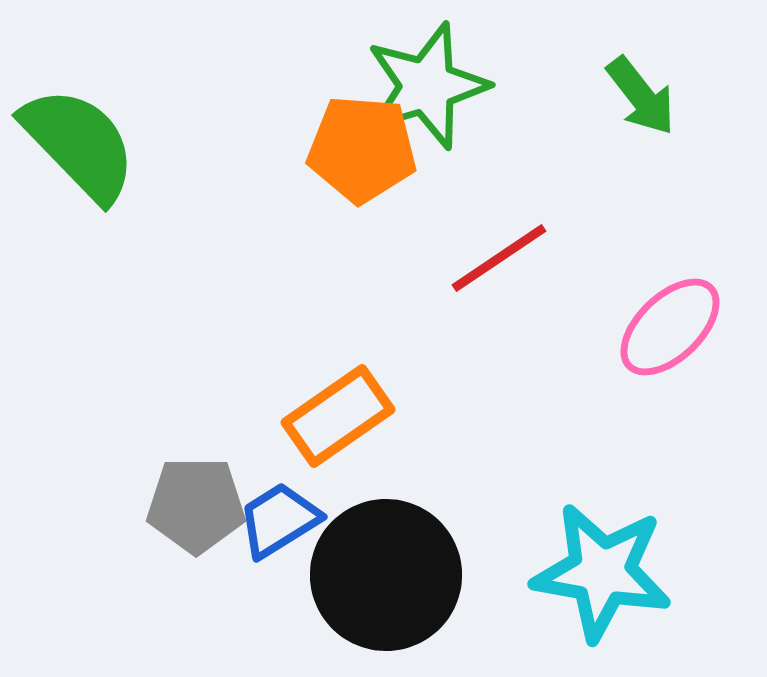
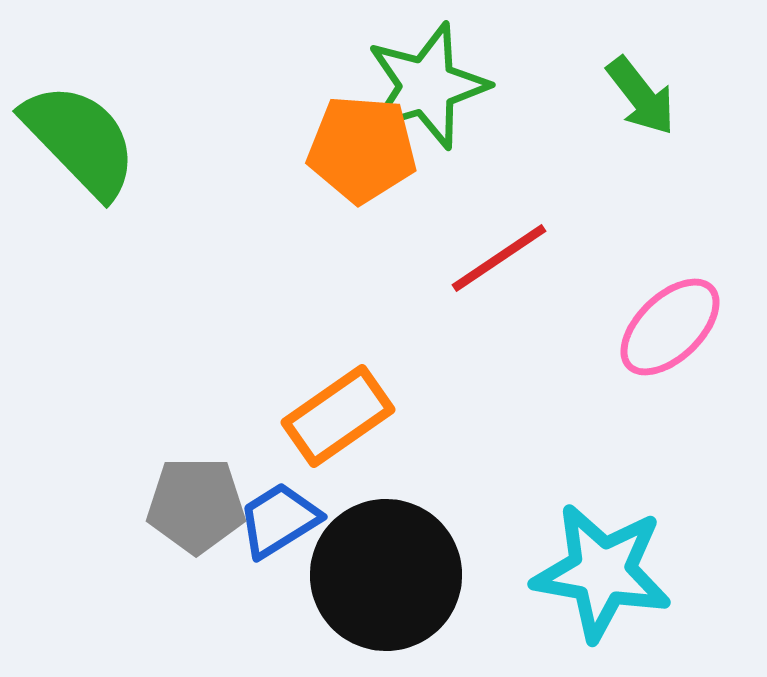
green semicircle: moved 1 px right, 4 px up
